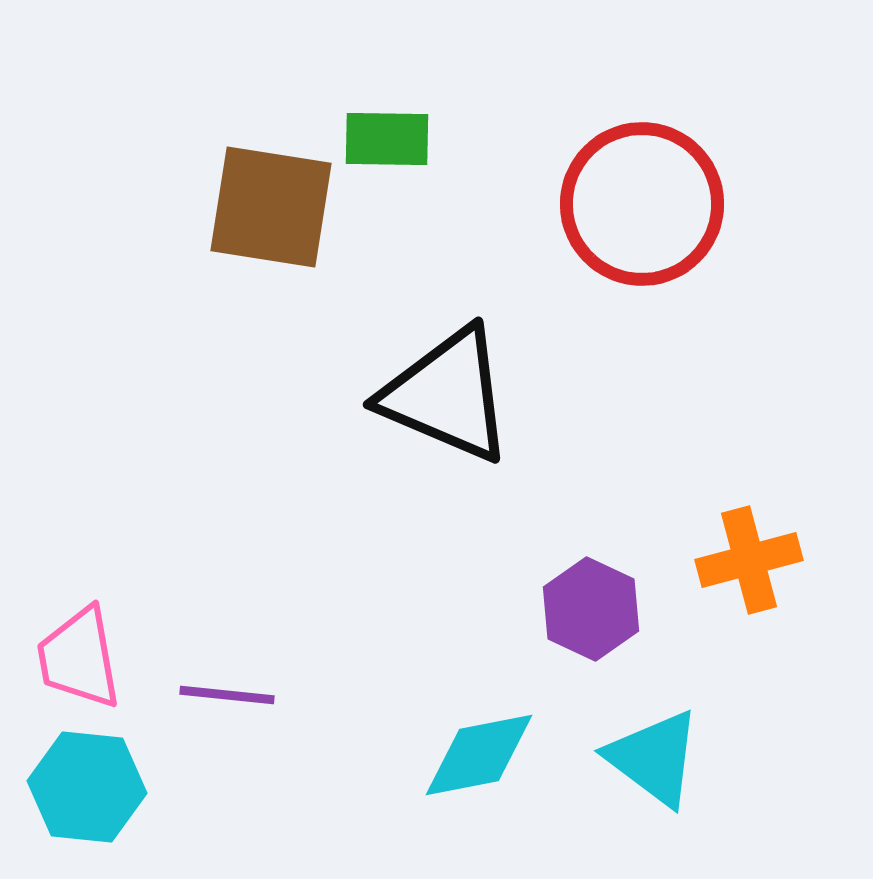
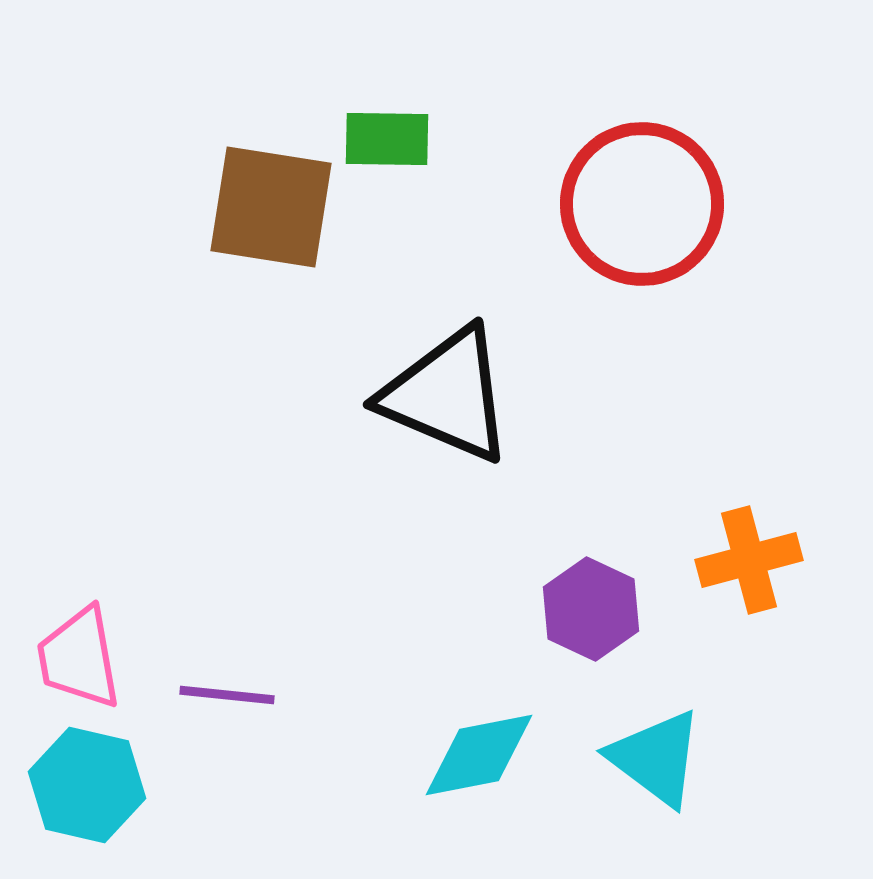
cyan triangle: moved 2 px right
cyan hexagon: moved 2 px up; rotated 7 degrees clockwise
